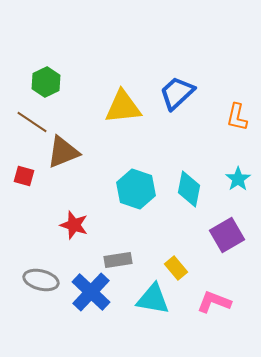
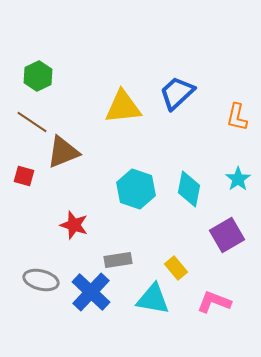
green hexagon: moved 8 px left, 6 px up
